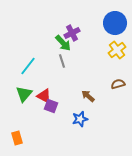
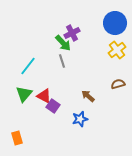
purple square: moved 2 px right; rotated 16 degrees clockwise
